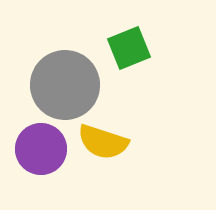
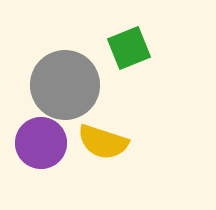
purple circle: moved 6 px up
